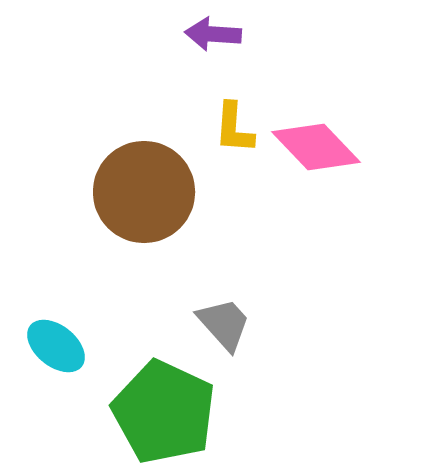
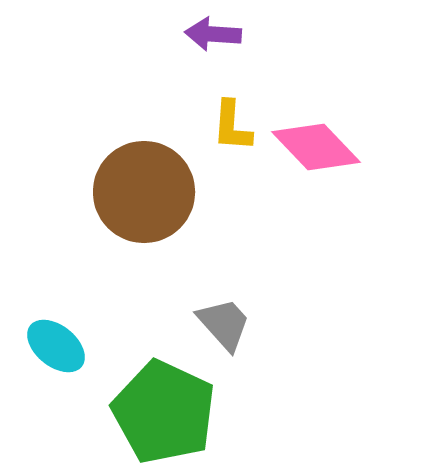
yellow L-shape: moved 2 px left, 2 px up
